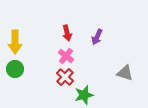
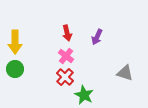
green star: rotated 30 degrees counterclockwise
